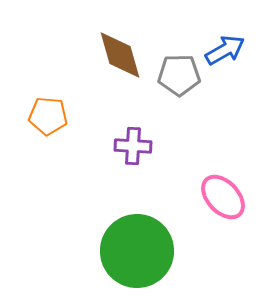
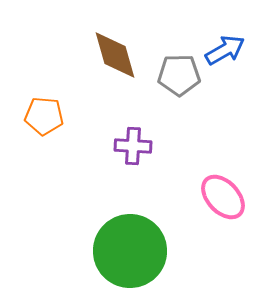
brown diamond: moved 5 px left
orange pentagon: moved 4 px left
green circle: moved 7 px left
